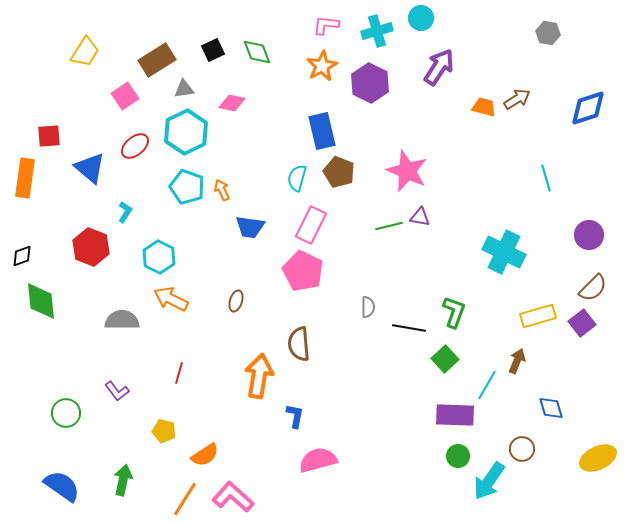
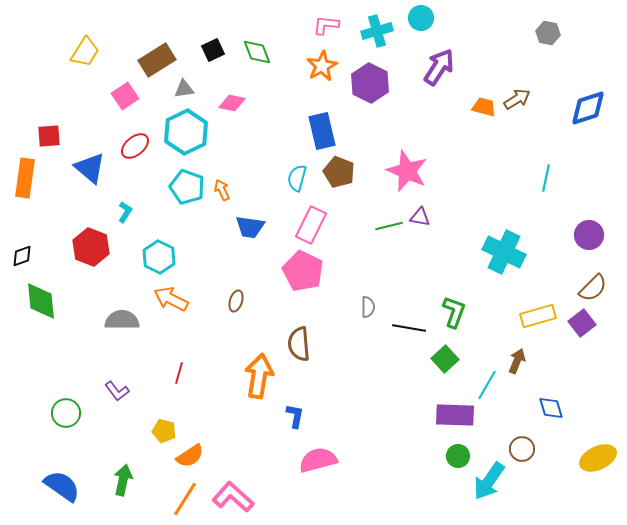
cyan line at (546, 178): rotated 28 degrees clockwise
orange semicircle at (205, 455): moved 15 px left, 1 px down
